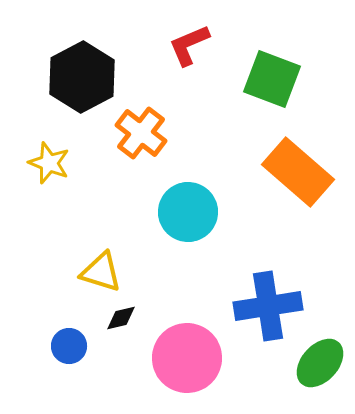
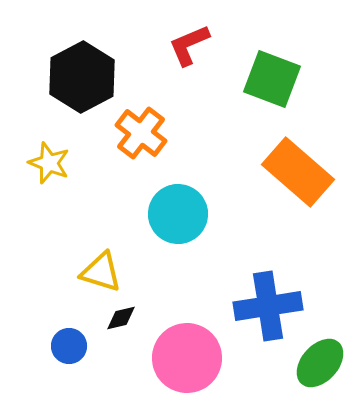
cyan circle: moved 10 px left, 2 px down
